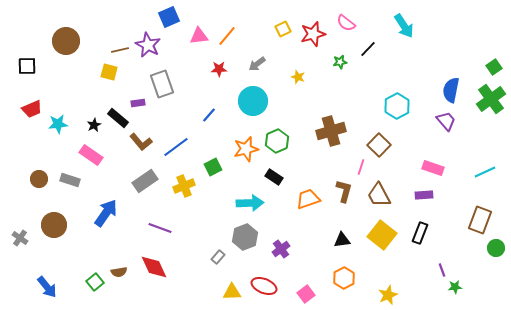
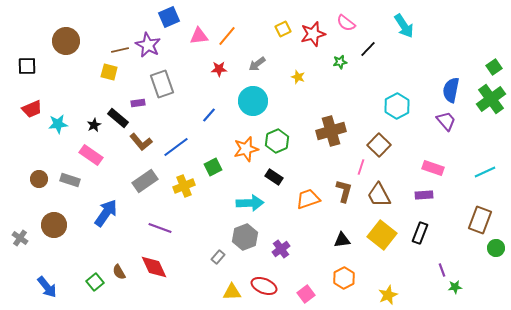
brown semicircle at (119, 272): rotated 70 degrees clockwise
